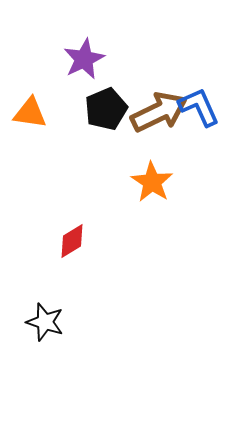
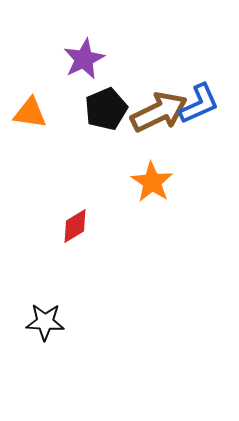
blue L-shape: moved 3 px up; rotated 90 degrees clockwise
red diamond: moved 3 px right, 15 px up
black star: rotated 15 degrees counterclockwise
